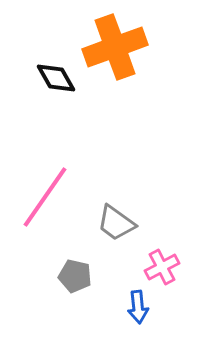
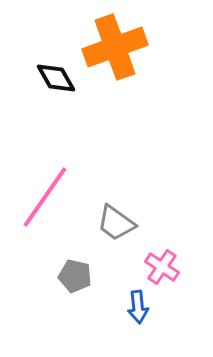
pink cross: rotated 28 degrees counterclockwise
